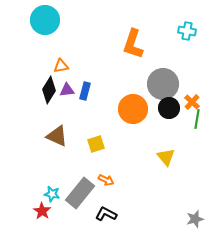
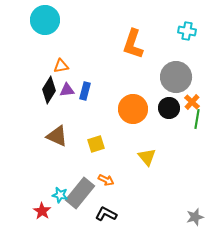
gray circle: moved 13 px right, 7 px up
yellow triangle: moved 19 px left
cyan star: moved 8 px right, 1 px down
gray star: moved 2 px up
